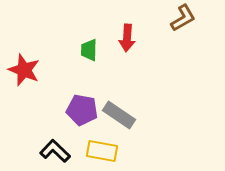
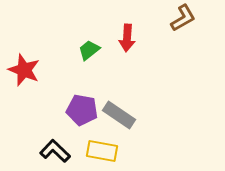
green trapezoid: rotated 50 degrees clockwise
